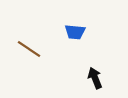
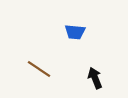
brown line: moved 10 px right, 20 px down
